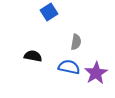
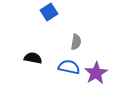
black semicircle: moved 2 px down
